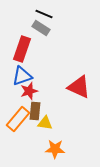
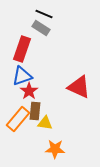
red star: rotated 18 degrees counterclockwise
